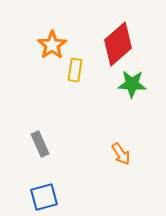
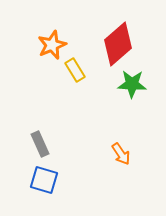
orange star: rotated 12 degrees clockwise
yellow rectangle: rotated 40 degrees counterclockwise
blue square: moved 17 px up; rotated 32 degrees clockwise
